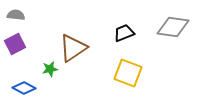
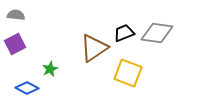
gray diamond: moved 16 px left, 6 px down
brown triangle: moved 21 px right
green star: rotated 14 degrees counterclockwise
blue diamond: moved 3 px right
